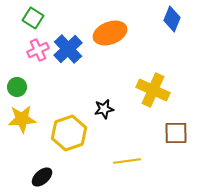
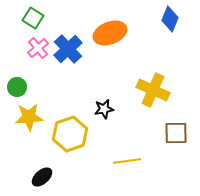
blue diamond: moved 2 px left
pink cross: moved 2 px up; rotated 15 degrees counterclockwise
yellow star: moved 7 px right, 2 px up
yellow hexagon: moved 1 px right, 1 px down
